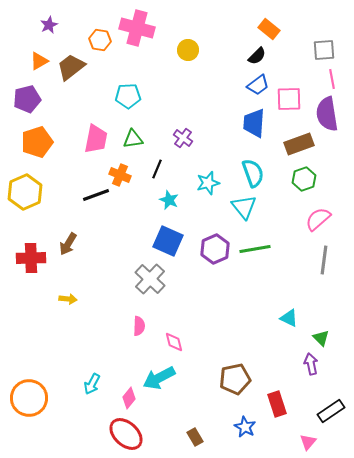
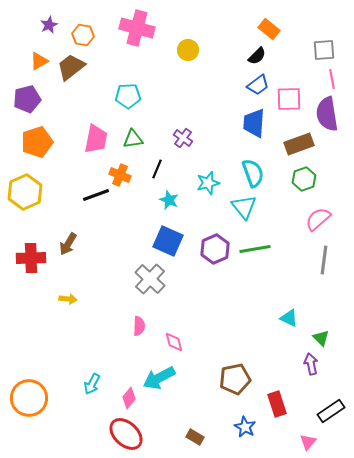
orange hexagon at (100, 40): moved 17 px left, 5 px up
brown rectangle at (195, 437): rotated 30 degrees counterclockwise
